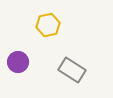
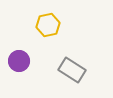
purple circle: moved 1 px right, 1 px up
